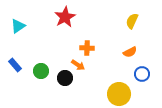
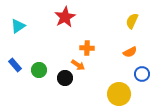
green circle: moved 2 px left, 1 px up
